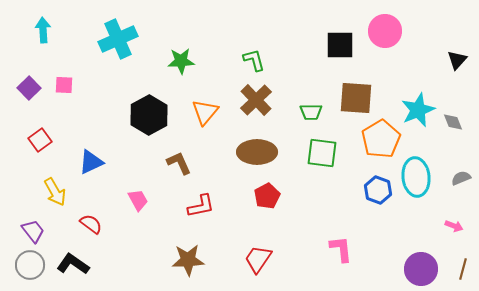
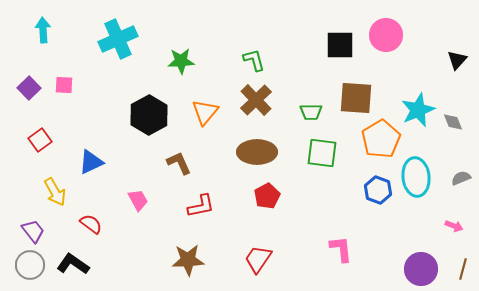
pink circle: moved 1 px right, 4 px down
